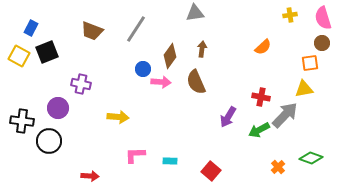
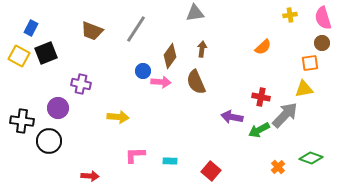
black square: moved 1 px left, 1 px down
blue circle: moved 2 px down
purple arrow: moved 4 px right; rotated 70 degrees clockwise
